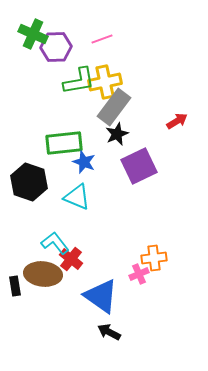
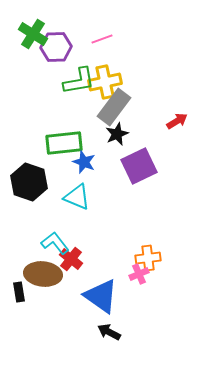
green cross: rotated 8 degrees clockwise
orange cross: moved 6 px left
black rectangle: moved 4 px right, 6 px down
